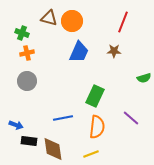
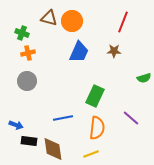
orange cross: moved 1 px right
orange semicircle: moved 1 px down
